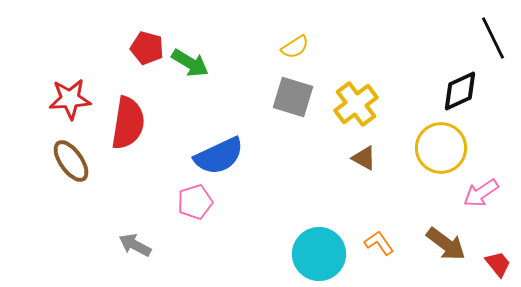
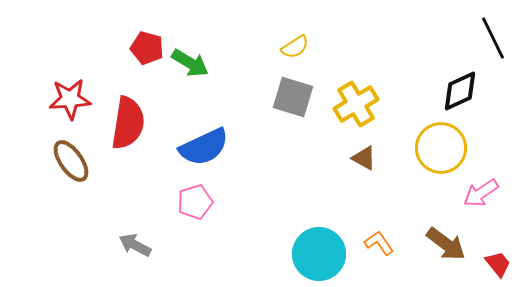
yellow cross: rotated 6 degrees clockwise
blue semicircle: moved 15 px left, 9 px up
